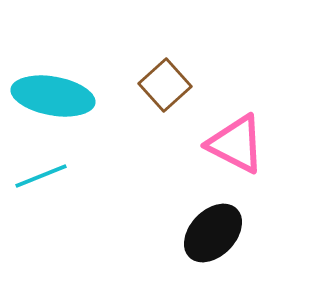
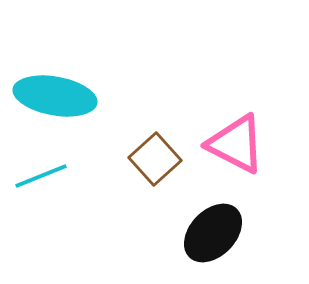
brown square: moved 10 px left, 74 px down
cyan ellipse: moved 2 px right
